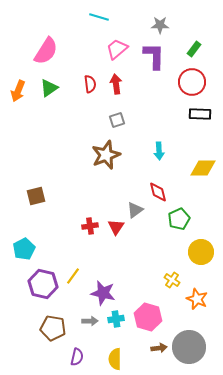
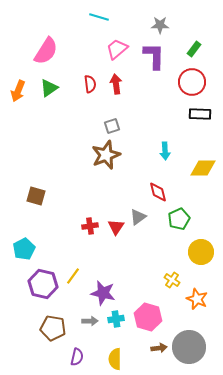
gray square: moved 5 px left, 6 px down
cyan arrow: moved 6 px right
brown square: rotated 30 degrees clockwise
gray triangle: moved 3 px right, 7 px down
